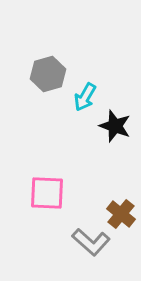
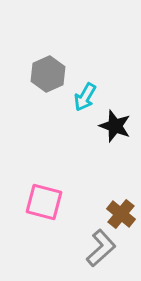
gray hexagon: rotated 8 degrees counterclockwise
pink square: moved 3 px left, 9 px down; rotated 12 degrees clockwise
gray L-shape: moved 10 px right, 6 px down; rotated 84 degrees counterclockwise
